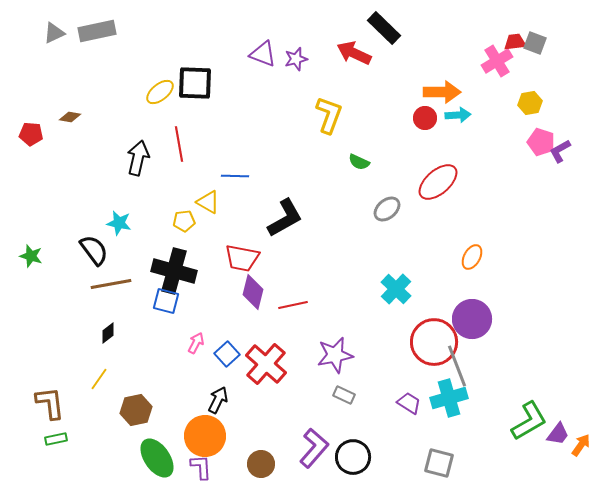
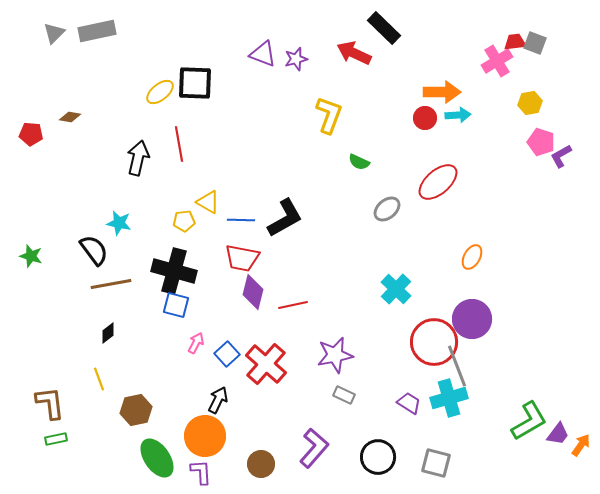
gray triangle at (54, 33): rotated 20 degrees counterclockwise
purple L-shape at (560, 151): moved 1 px right, 5 px down
blue line at (235, 176): moved 6 px right, 44 px down
blue square at (166, 301): moved 10 px right, 4 px down
yellow line at (99, 379): rotated 55 degrees counterclockwise
black circle at (353, 457): moved 25 px right
gray square at (439, 463): moved 3 px left
purple L-shape at (201, 467): moved 5 px down
